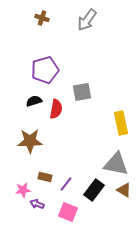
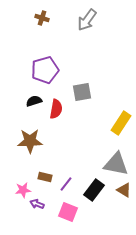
yellow rectangle: rotated 45 degrees clockwise
